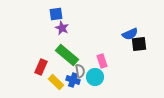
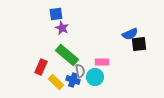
pink rectangle: moved 1 px down; rotated 72 degrees counterclockwise
